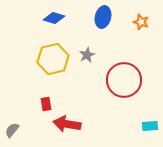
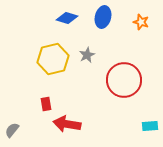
blue diamond: moved 13 px right
